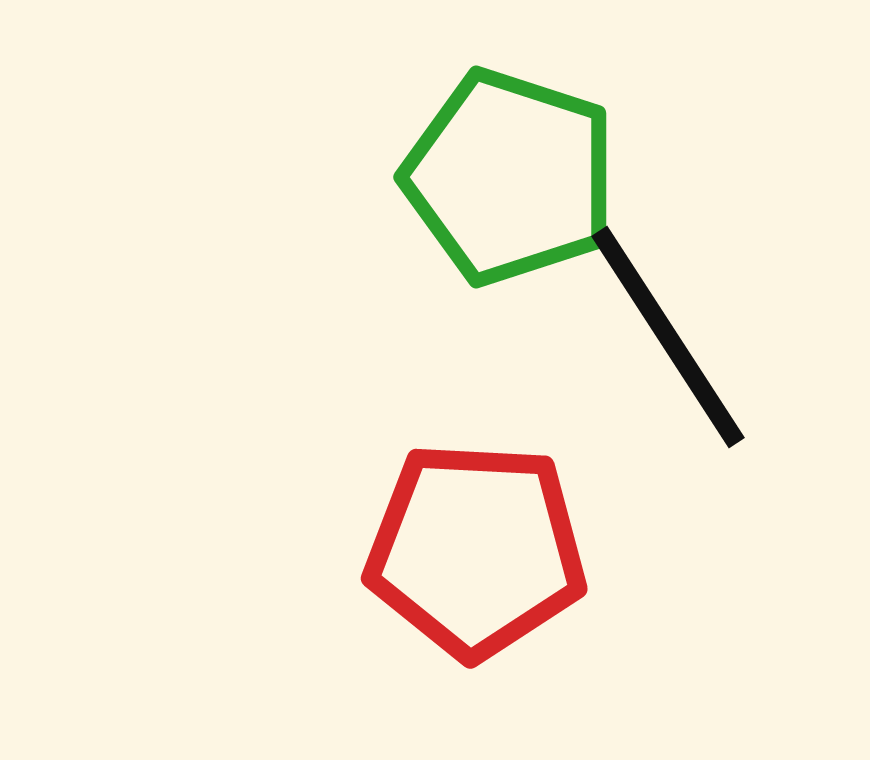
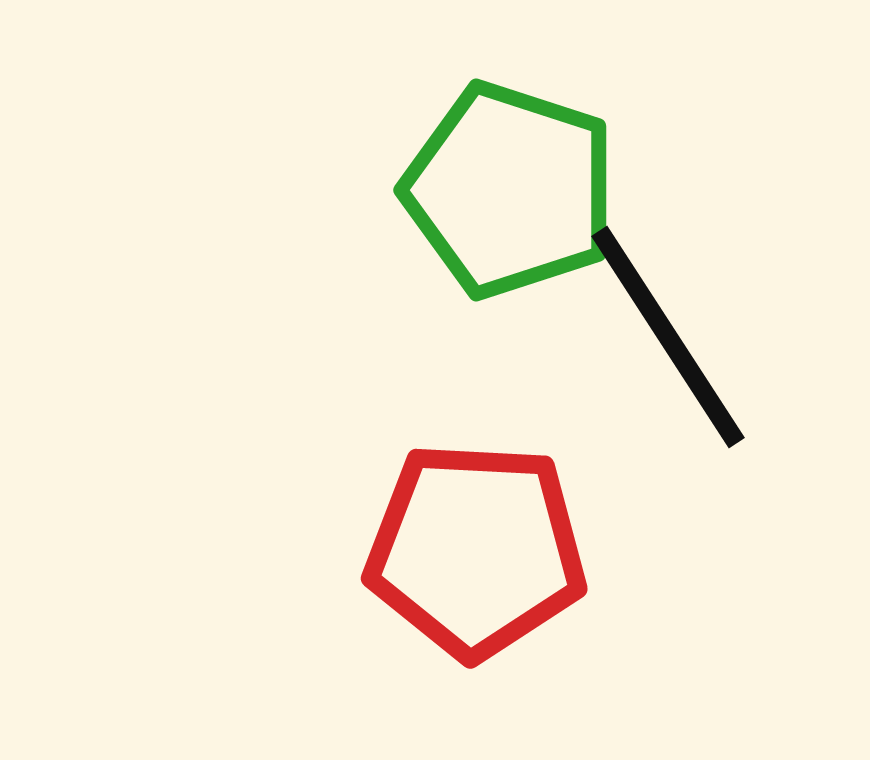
green pentagon: moved 13 px down
